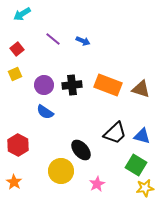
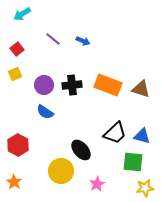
green square: moved 3 px left, 3 px up; rotated 25 degrees counterclockwise
